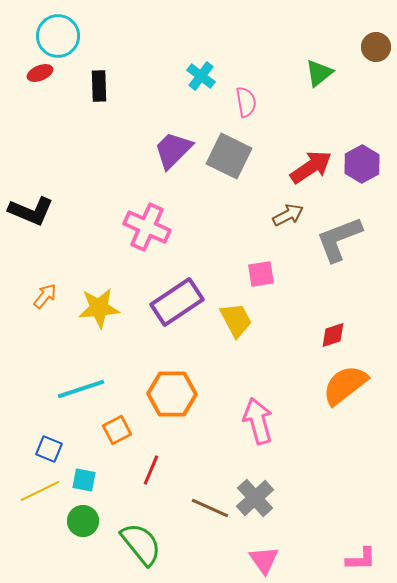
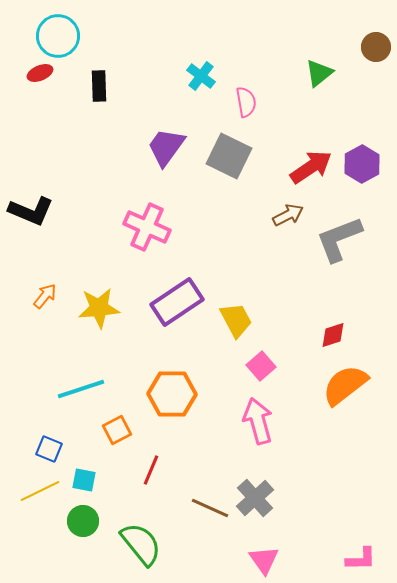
purple trapezoid: moved 7 px left, 3 px up; rotated 9 degrees counterclockwise
pink square: moved 92 px down; rotated 32 degrees counterclockwise
